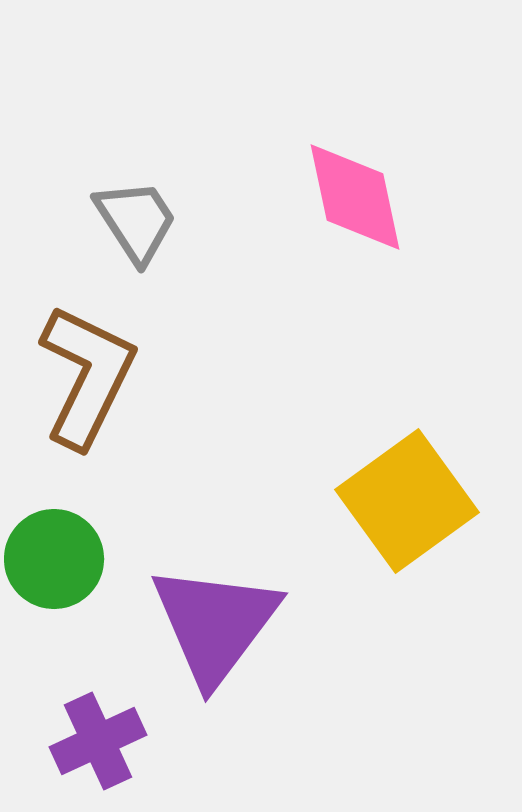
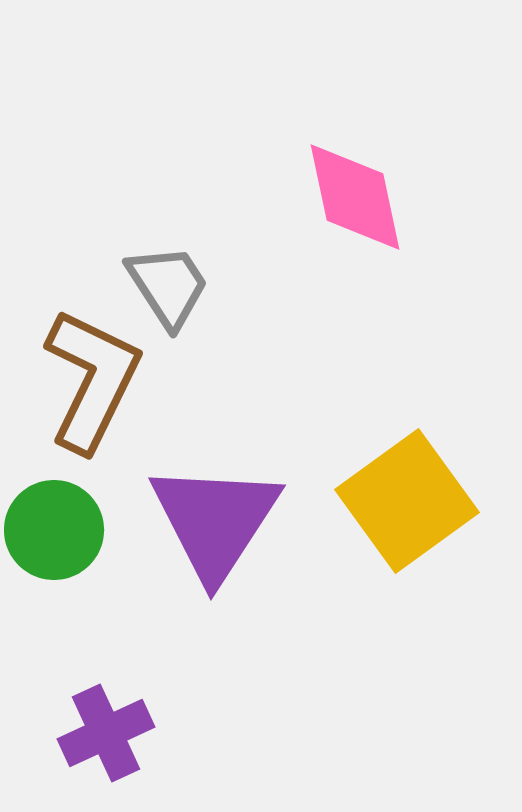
gray trapezoid: moved 32 px right, 65 px down
brown L-shape: moved 5 px right, 4 px down
green circle: moved 29 px up
purple triangle: moved 103 px up; rotated 4 degrees counterclockwise
purple cross: moved 8 px right, 8 px up
